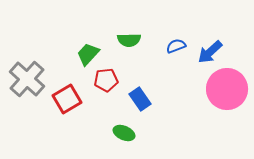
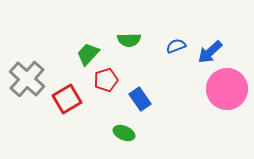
red pentagon: rotated 10 degrees counterclockwise
